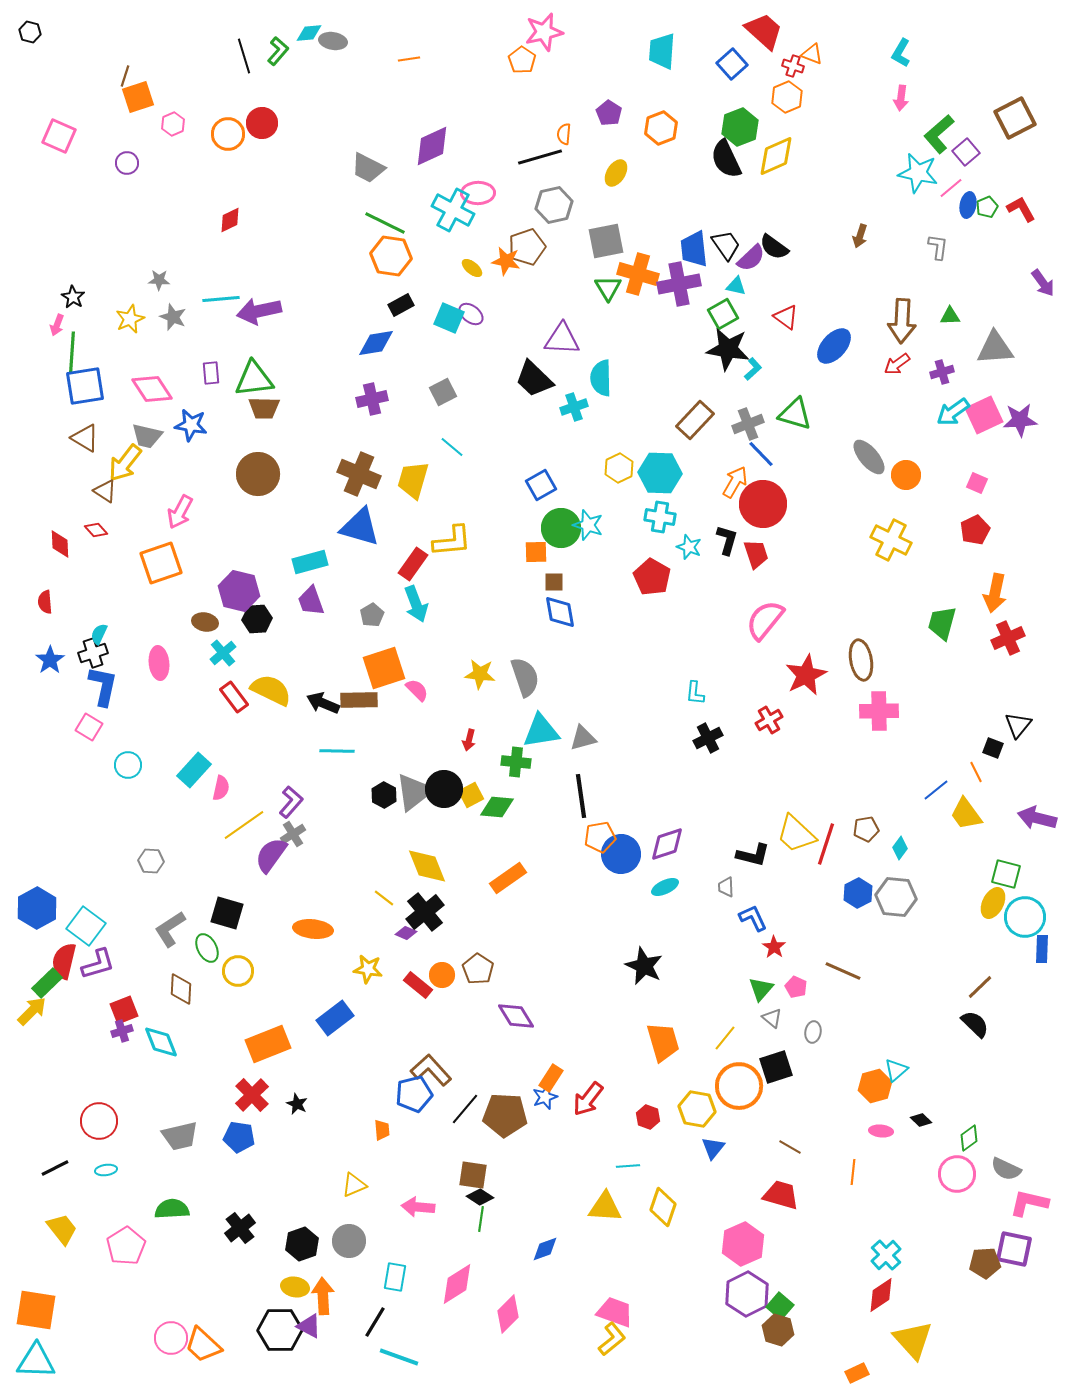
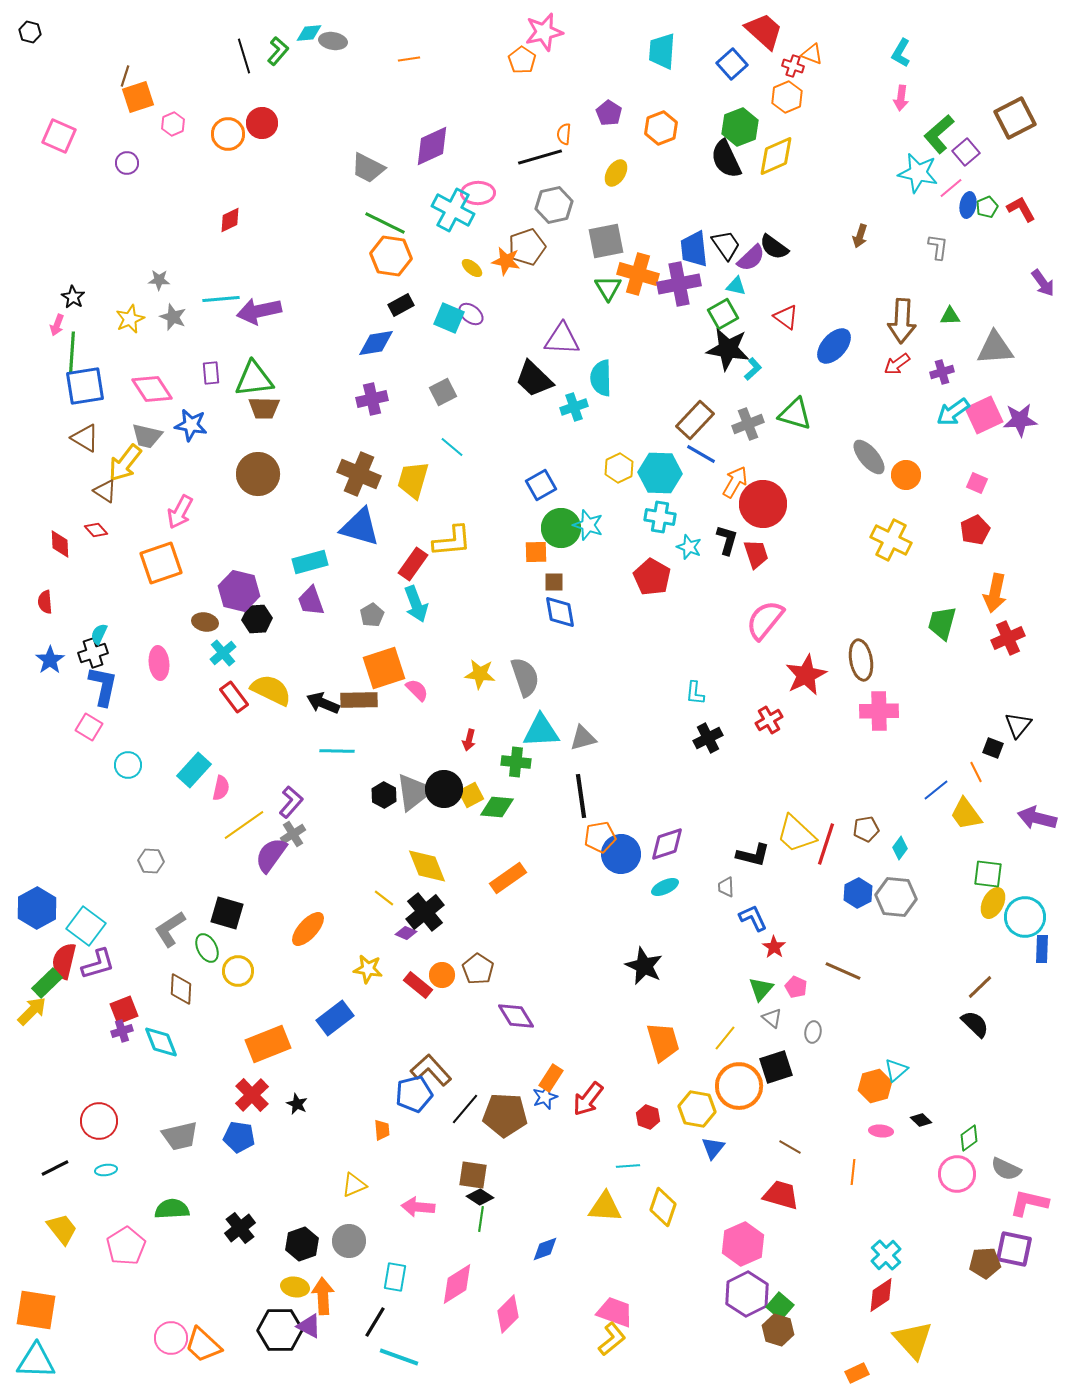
blue line at (761, 454): moved 60 px left; rotated 16 degrees counterclockwise
cyan triangle at (541, 731): rotated 6 degrees clockwise
green square at (1006, 874): moved 18 px left; rotated 8 degrees counterclockwise
orange ellipse at (313, 929): moved 5 px left; rotated 54 degrees counterclockwise
